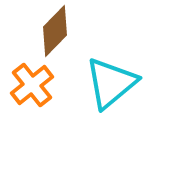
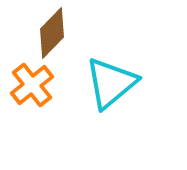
brown diamond: moved 3 px left, 2 px down
